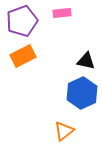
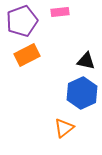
pink rectangle: moved 2 px left, 1 px up
orange rectangle: moved 4 px right, 1 px up
orange triangle: moved 3 px up
